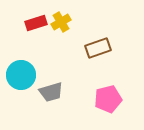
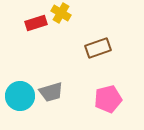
yellow cross: moved 9 px up; rotated 30 degrees counterclockwise
cyan circle: moved 1 px left, 21 px down
